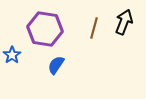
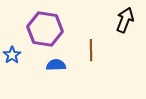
black arrow: moved 1 px right, 2 px up
brown line: moved 3 px left, 22 px down; rotated 15 degrees counterclockwise
blue semicircle: rotated 54 degrees clockwise
